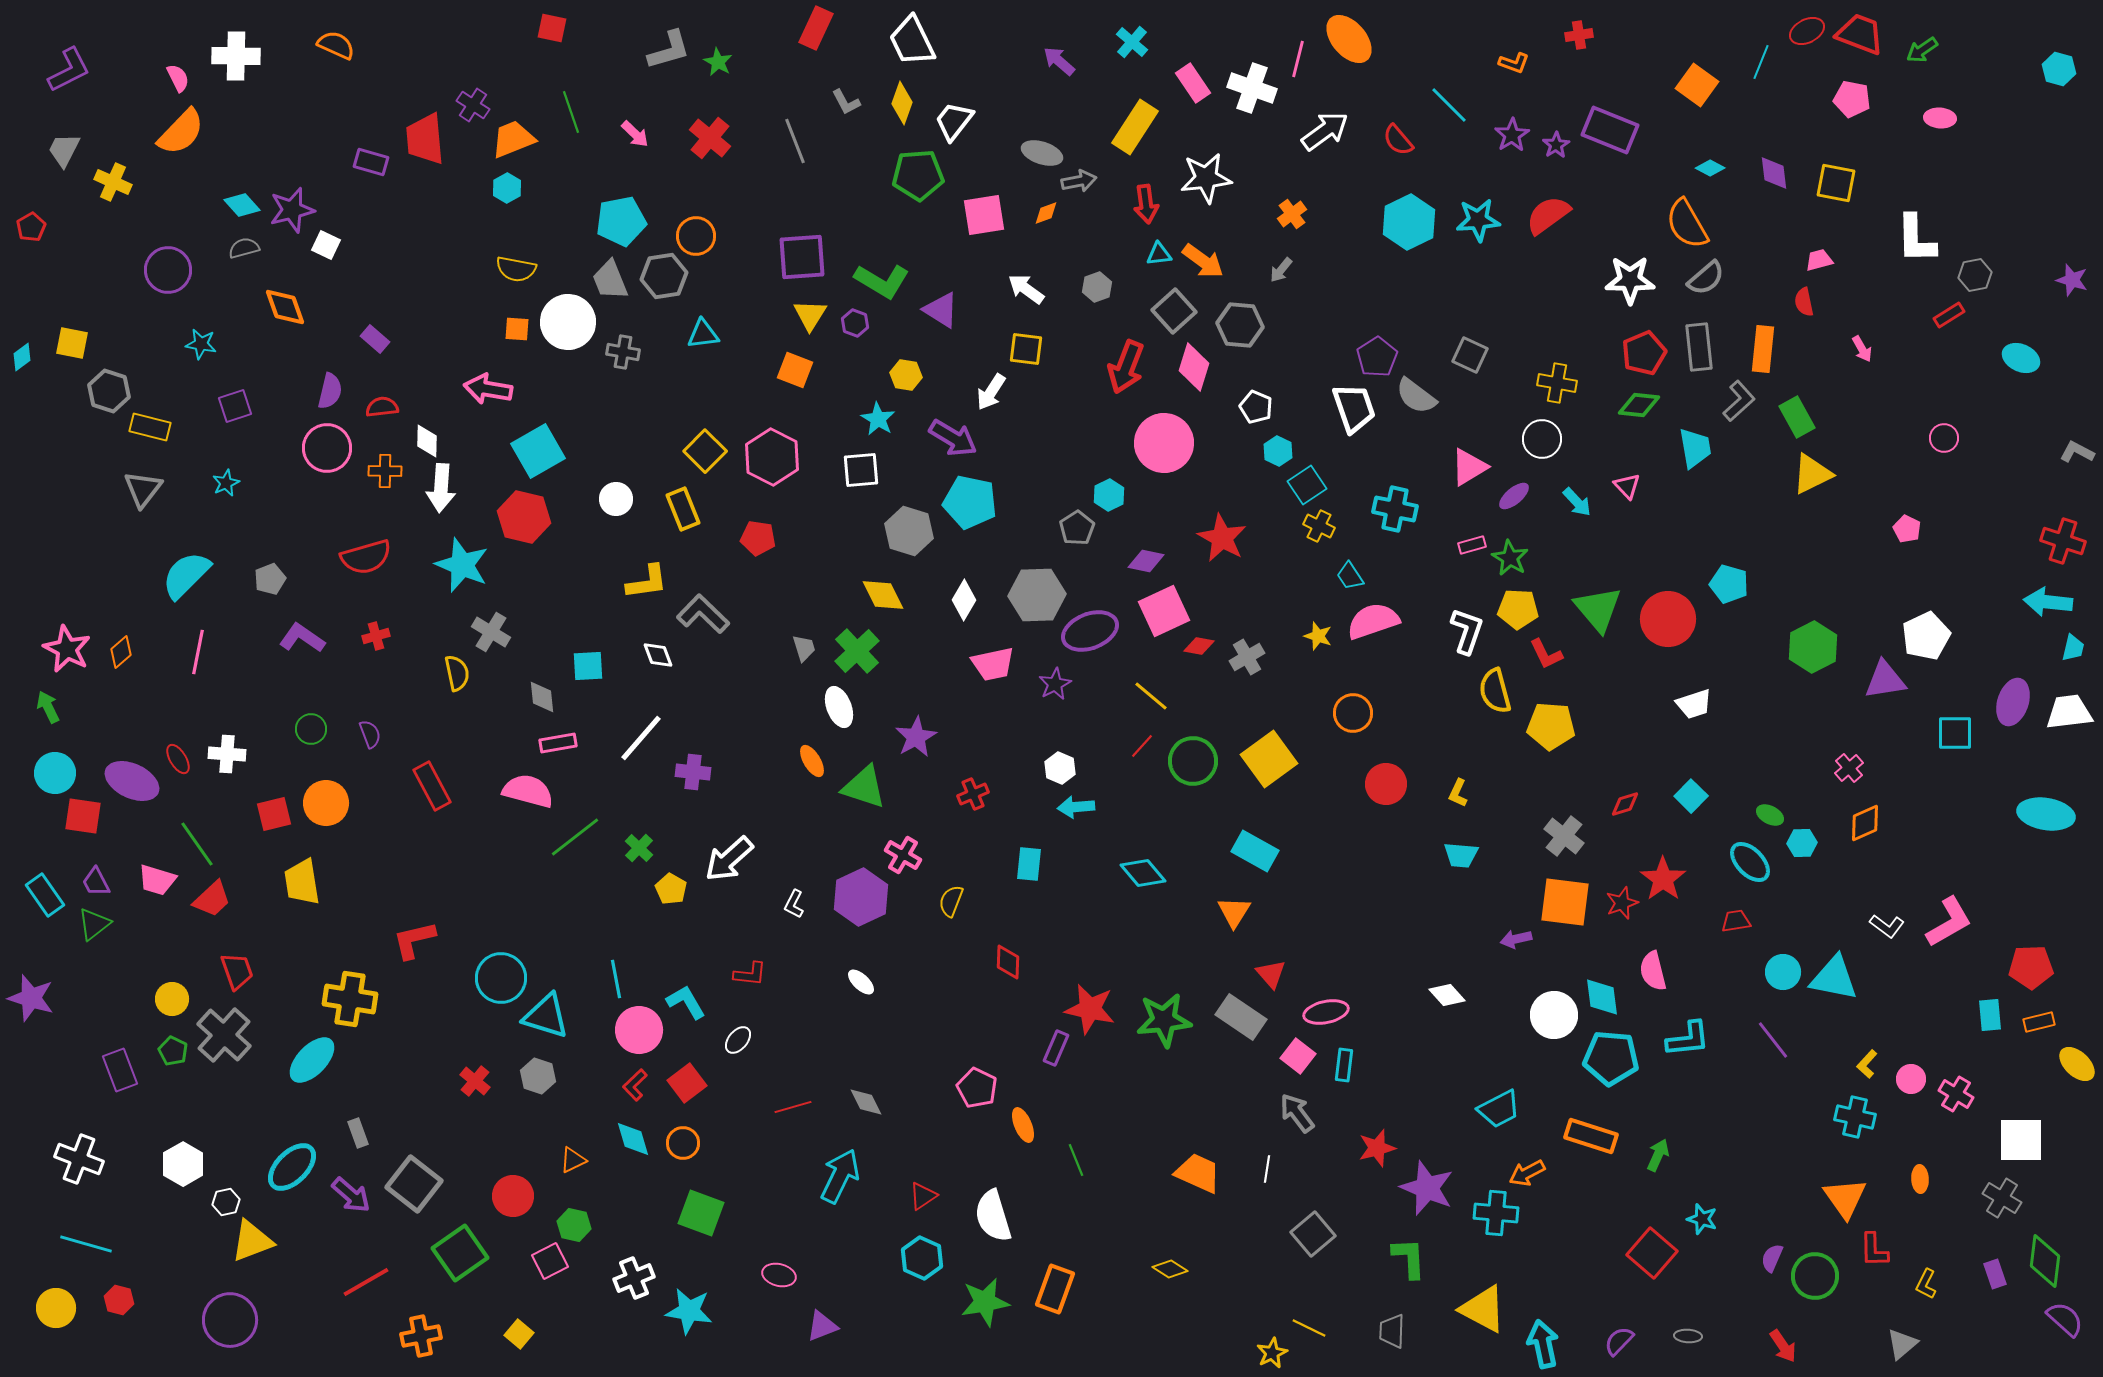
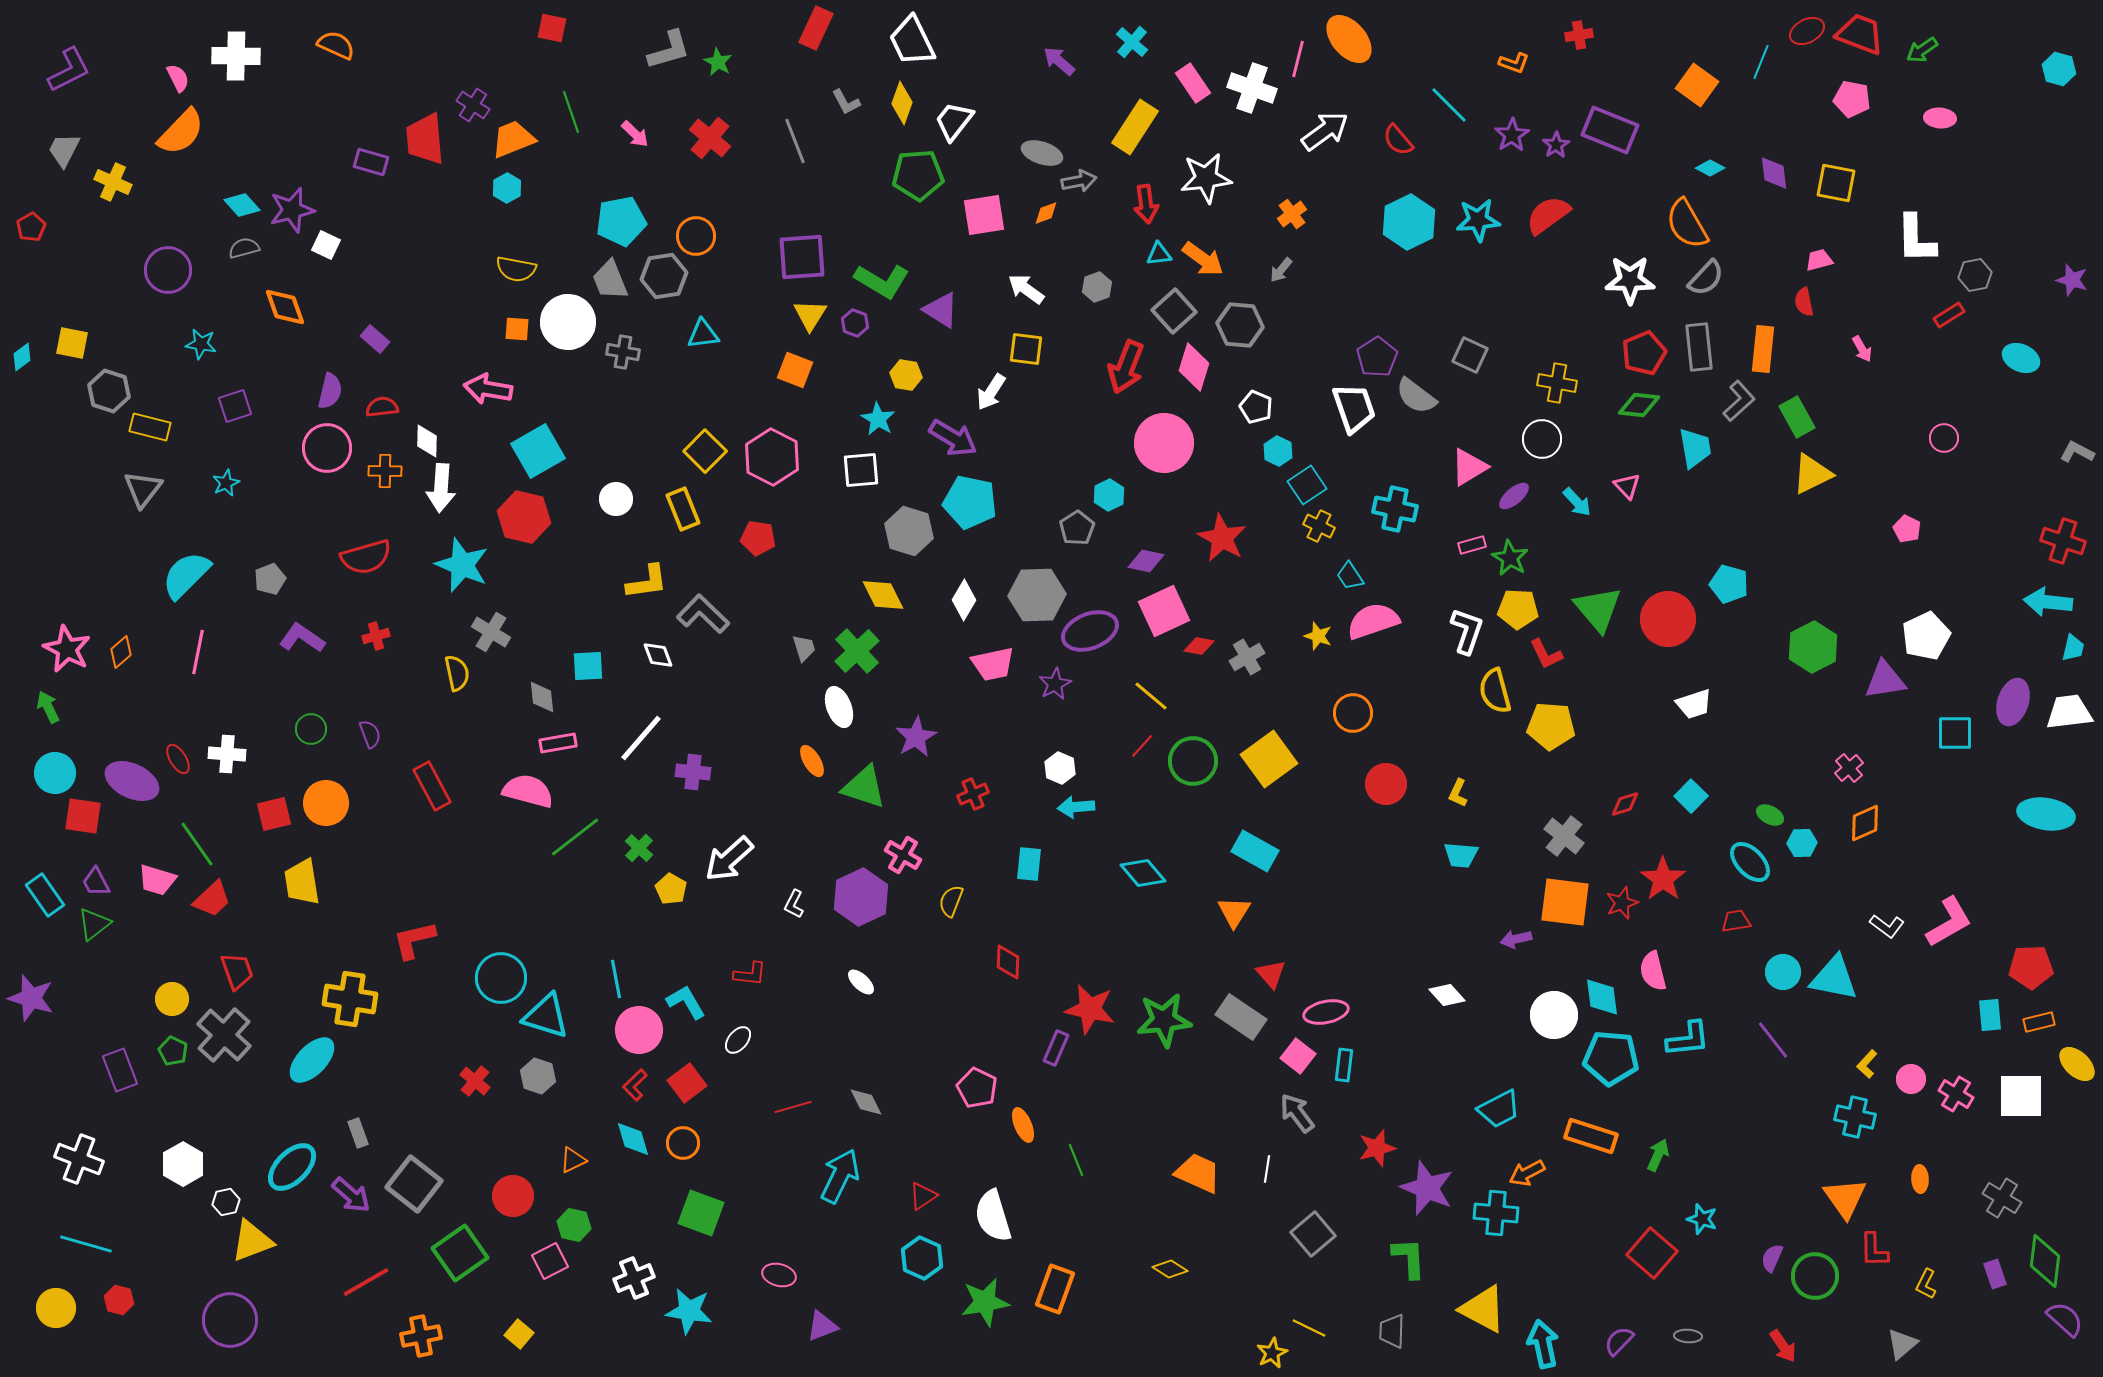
orange arrow at (1203, 261): moved 2 px up
gray semicircle at (1706, 278): rotated 6 degrees counterclockwise
white square at (2021, 1140): moved 44 px up
